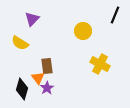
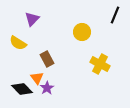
yellow circle: moved 1 px left, 1 px down
yellow semicircle: moved 2 px left
brown rectangle: moved 7 px up; rotated 21 degrees counterclockwise
orange triangle: moved 1 px left
black diamond: rotated 60 degrees counterclockwise
